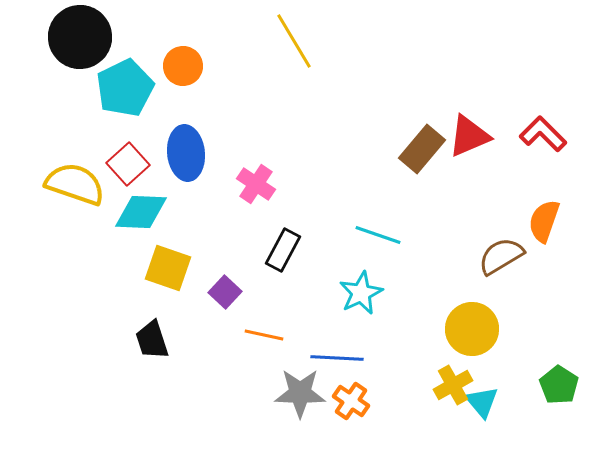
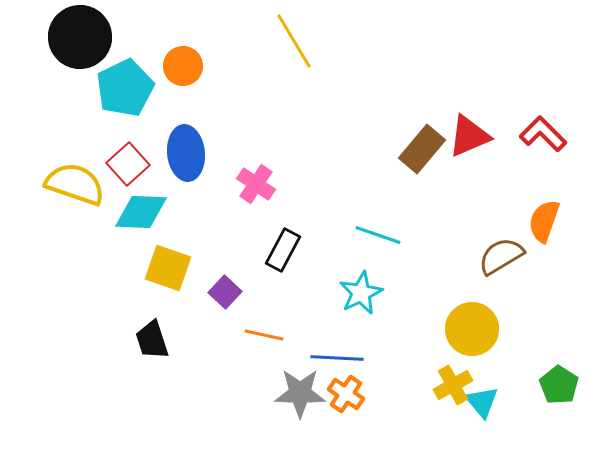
orange cross: moved 5 px left, 7 px up
